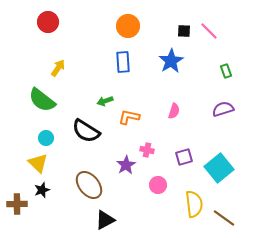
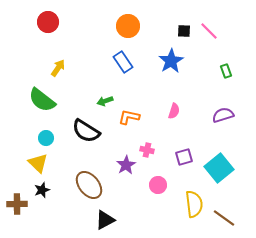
blue rectangle: rotated 30 degrees counterclockwise
purple semicircle: moved 6 px down
